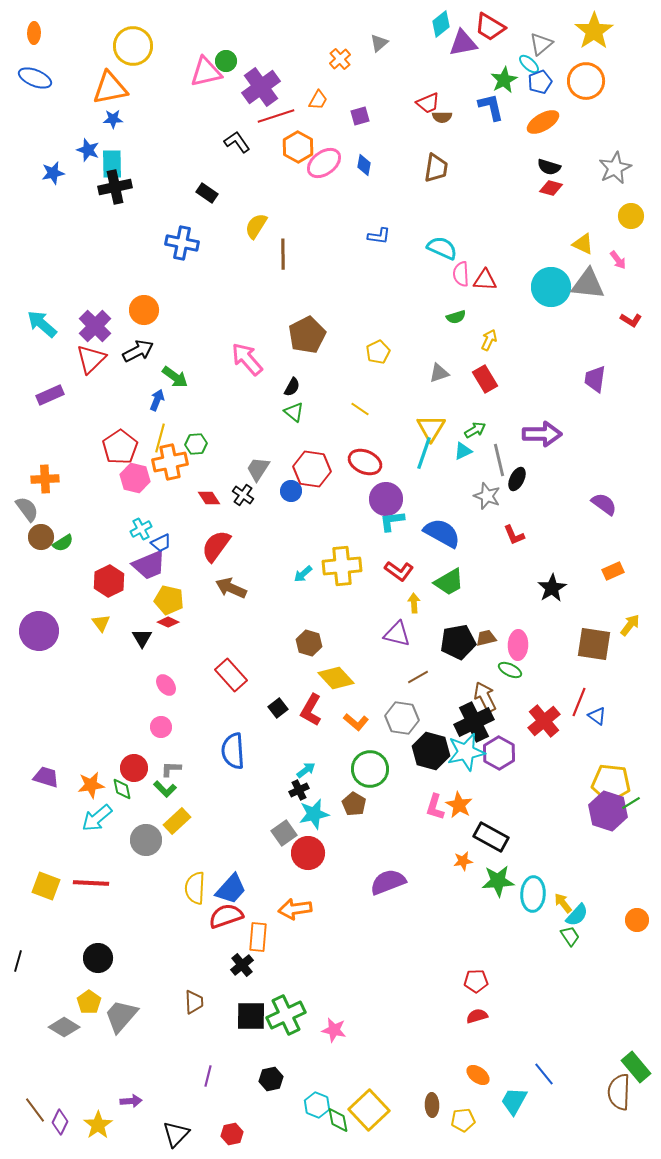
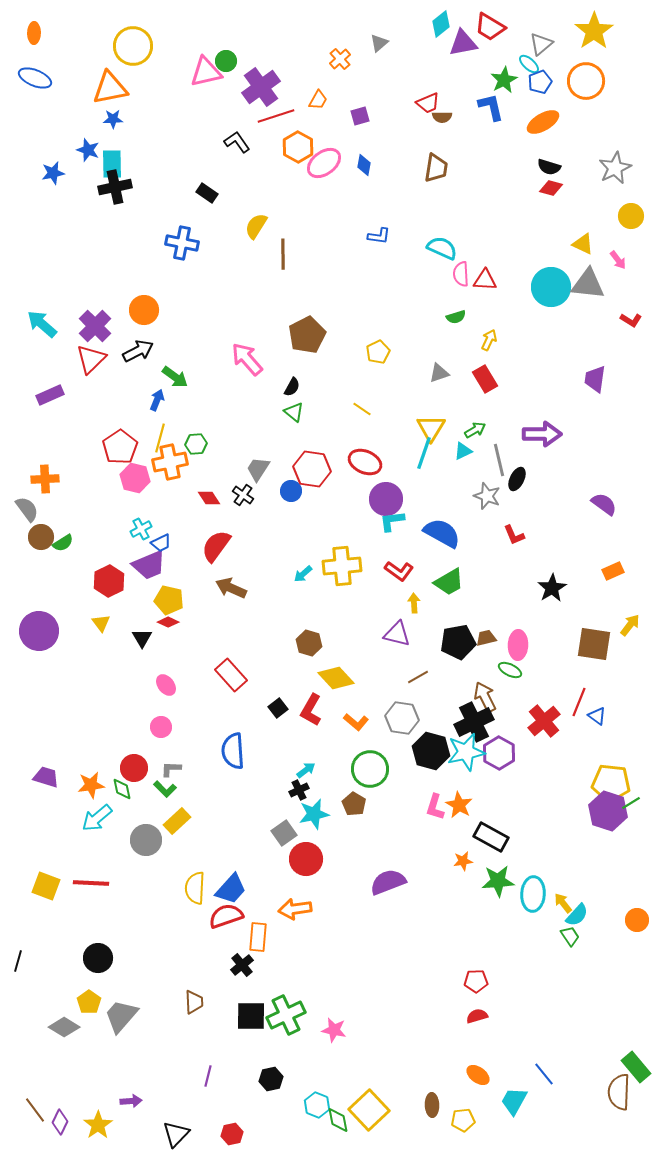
yellow line at (360, 409): moved 2 px right
red circle at (308, 853): moved 2 px left, 6 px down
